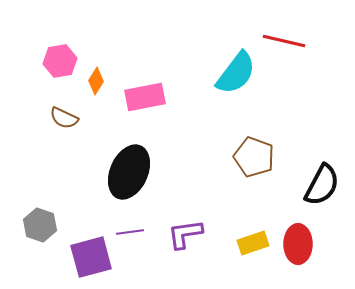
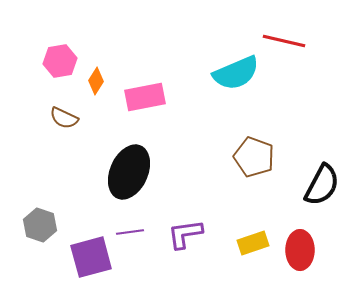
cyan semicircle: rotated 30 degrees clockwise
red ellipse: moved 2 px right, 6 px down
